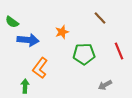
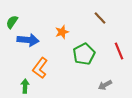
green semicircle: rotated 88 degrees clockwise
green pentagon: rotated 25 degrees counterclockwise
